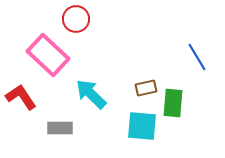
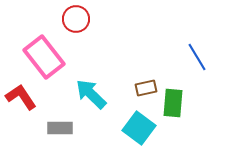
pink rectangle: moved 4 px left, 2 px down; rotated 9 degrees clockwise
cyan square: moved 3 px left, 2 px down; rotated 32 degrees clockwise
